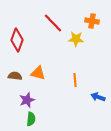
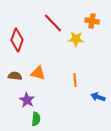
purple star: rotated 21 degrees counterclockwise
green semicircle: moved 5 px right
